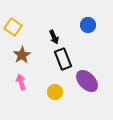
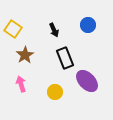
yellow square: moved 2 px down
black arrow: moved 7 px up
brown star: moved 3 px right
black rectangle: moved 2 px right, 1 px up
pink arrow: moved 2 px down
